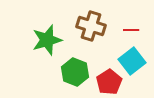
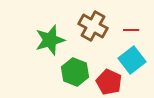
brown cross: moved 2 px right; rotated 12 degrees clockwise
green star: moved 3 px right
cyan square: moved 1 px up
red pentagon: rotated 15 degrees counterclockwise
